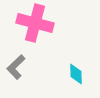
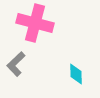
gray L-shape: moved 3 px up
